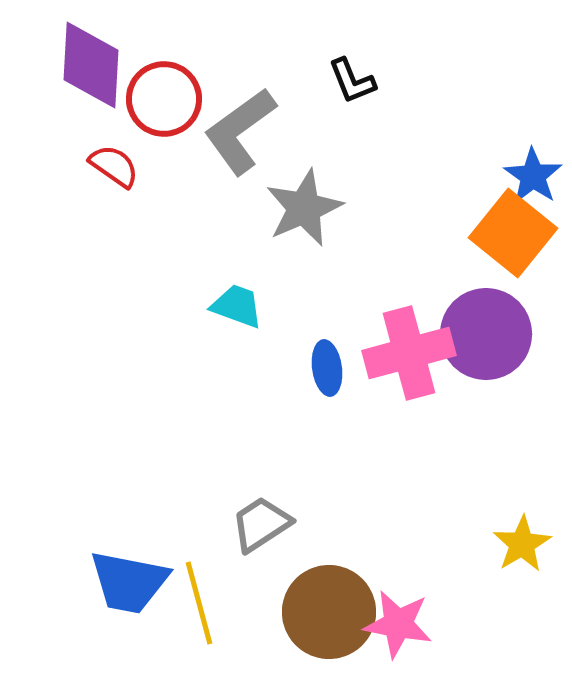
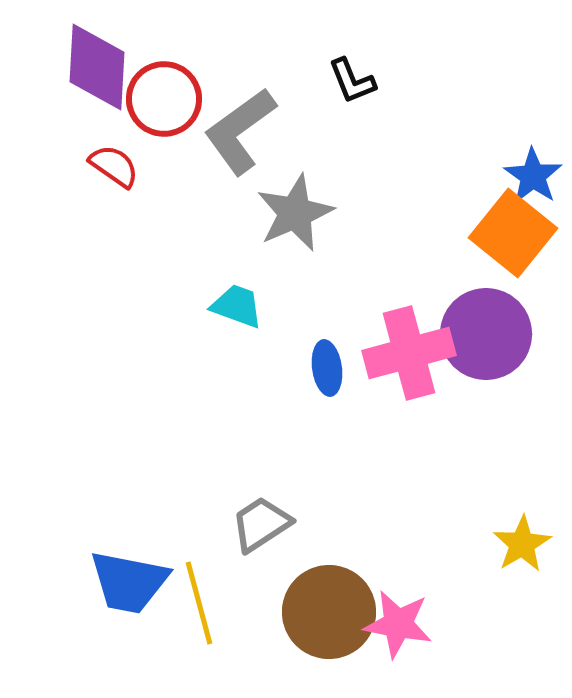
purple diamond: moved 6 px right, 2 px down
gray star: moved 9 px left, 5 px down
